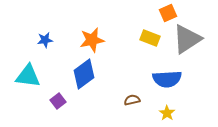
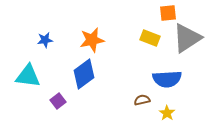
orange square: rotated 18 degrees clockwise
gray triangle: moved 1 px up
brown semicircle: moved 10 px right
